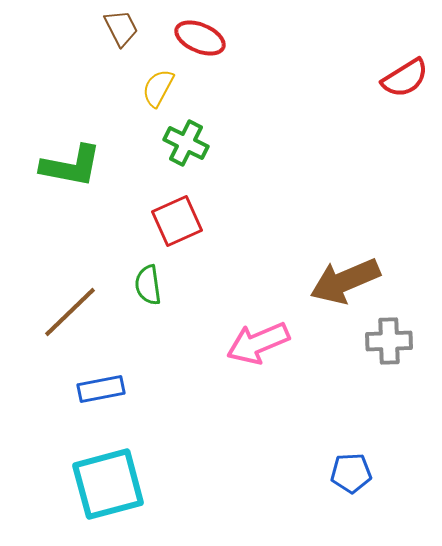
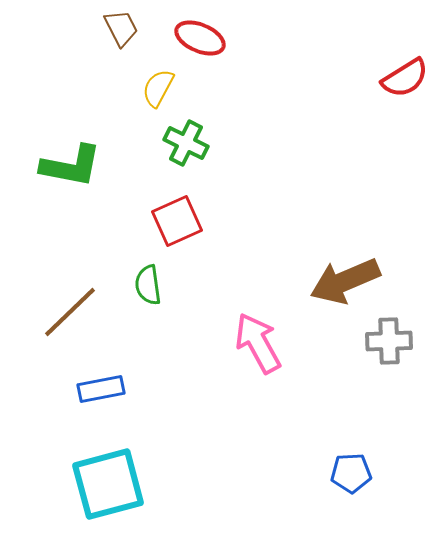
pink arrow: rotated 84 degrees clockwise
